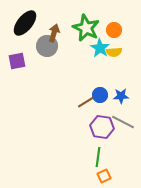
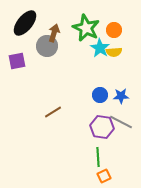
brown line: moved 33 px left, 10 px down
gray line: moved 2 px left
green line: rotated 12 degrees counterclockwise
